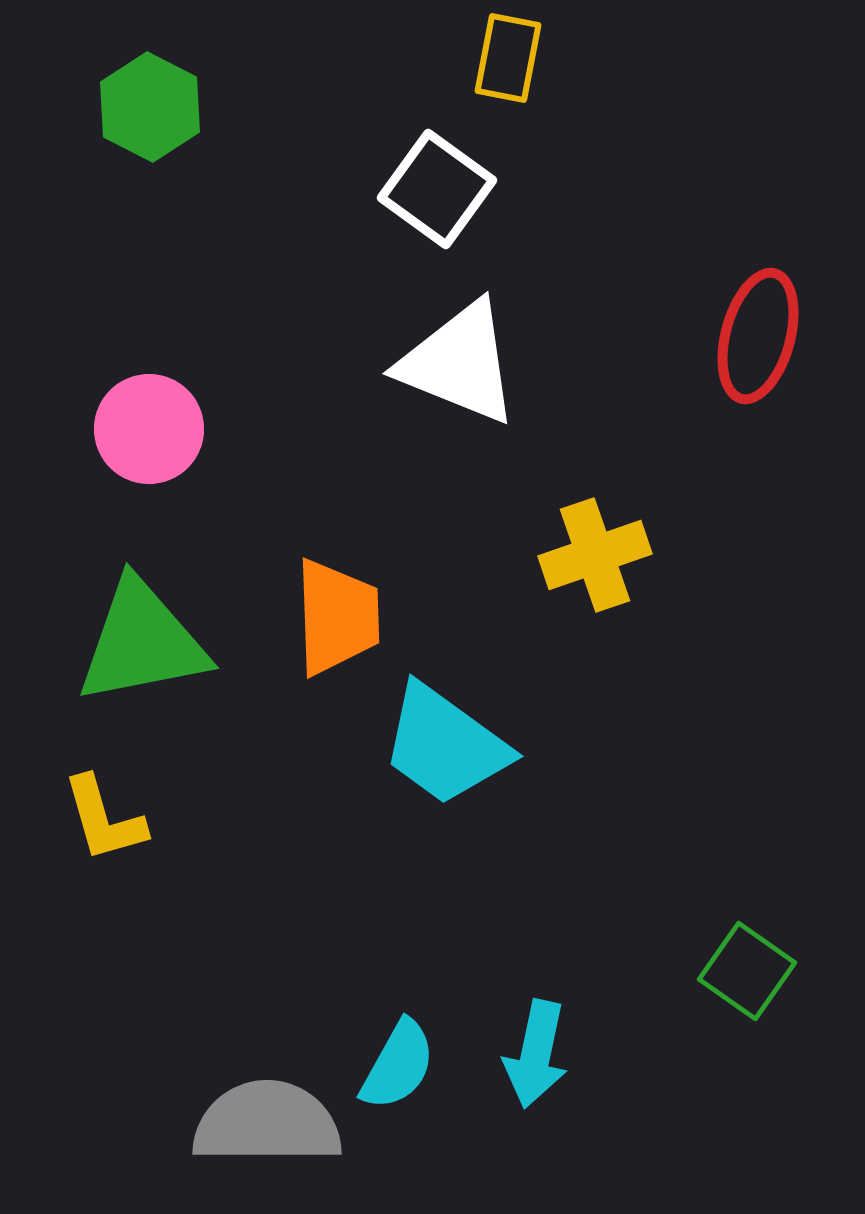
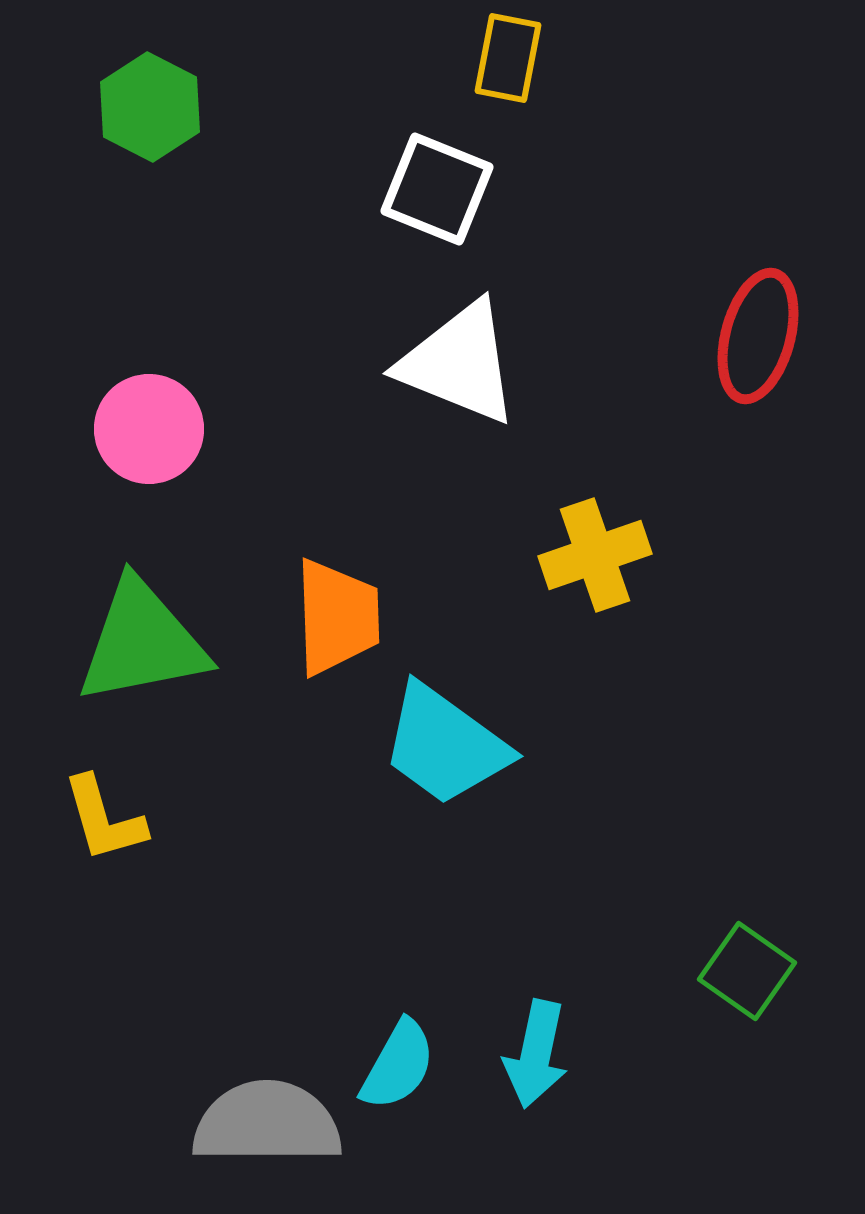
white square: rotated 14 degrees counterclockwise
